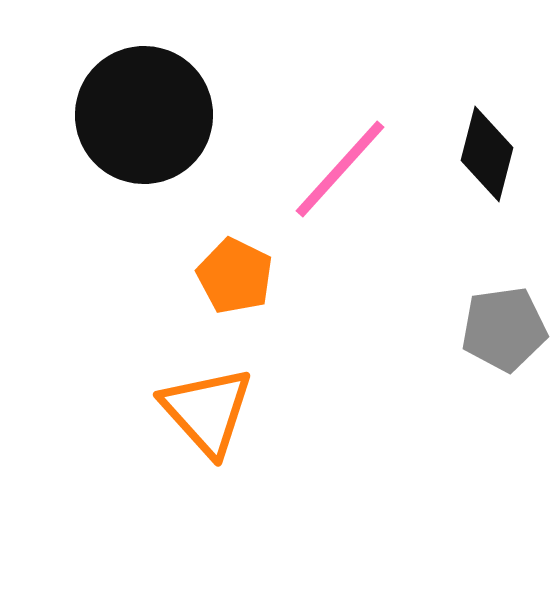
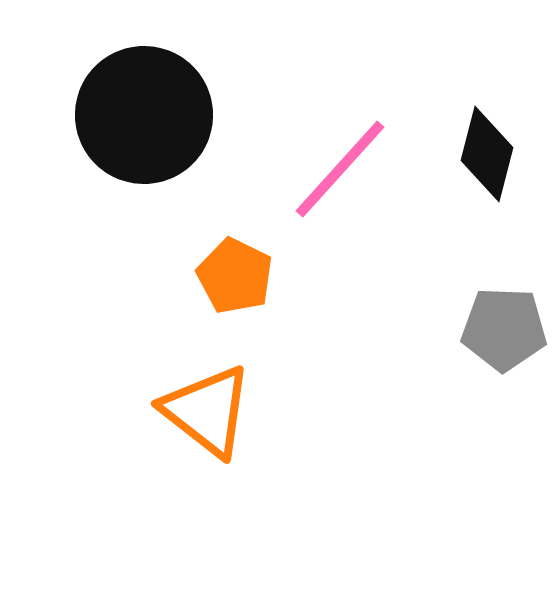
gray pentagon: rotated 10 degrees clockwise
orange triangle: rotated 10 degrees counterclockwise
